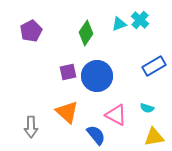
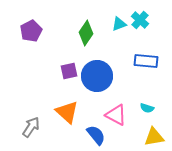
blue rectangle: moved 8 px left, 5 px up; rotated 35 degrees clockwise
purple square: moved 1 px right, 1 px up
gray arrow: rotated 145 degrees counterclockwise
